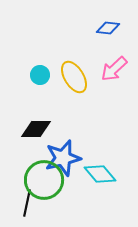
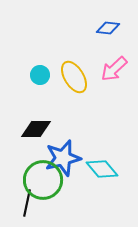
cyan diamond: moved 2 px right, 5 px up
green circle: moved 1 px left
